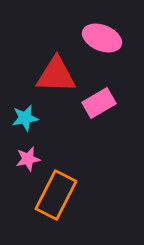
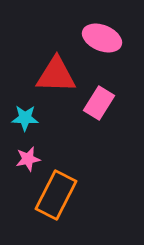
pink rectangle: rotated 28 degrees counterclockwise
cyan star: rotated 12 degrees clockwise
